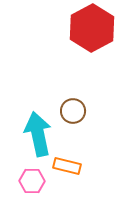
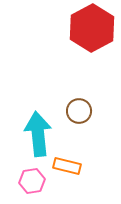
brown circle: moved 6 px right
cyan arrow: rotated 6 degrees clockwise
pink hexagon: rotated 10 degrees counterclockwise
